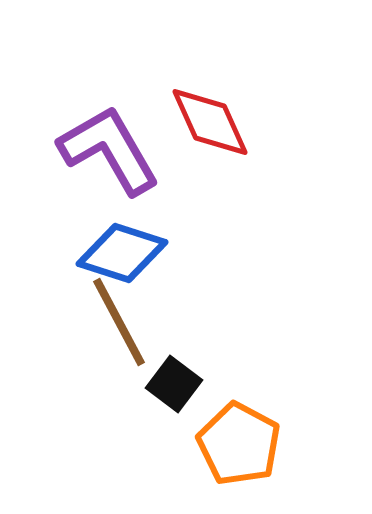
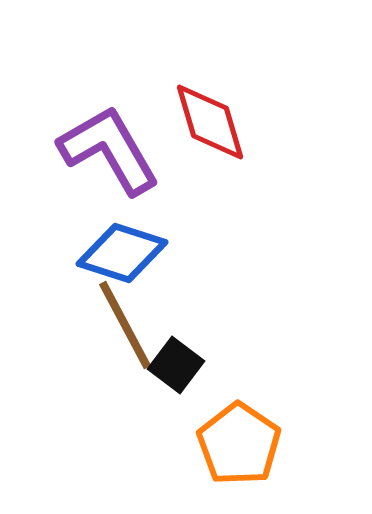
red diamond: rotated 8 degrees clockwise
brown line: moved 6 px right, 3 px down
black square: moved 2 px right, 19 px up
orange pentagon: rotated 6 degrees clockwise
